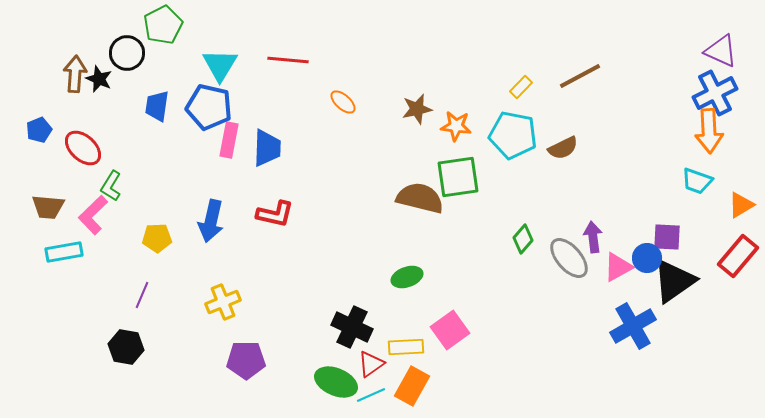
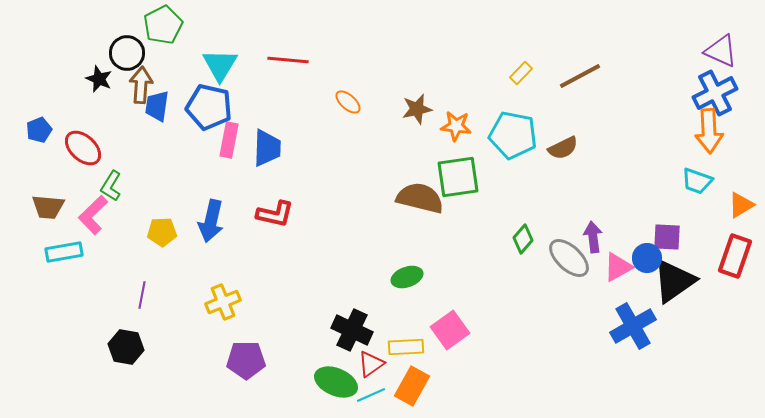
brown arrow at (75, 74): moved 66 px right, 11 px down
yellow rectangle at (521, 87): moved 14 px up
orange ellipse at (343, 102): moved 5 px right
yellow pentagon at (157, 238): moved 5 px right, 6 px up
red rectangle at (738, 256): moved 3 px left; rotated 21 degrees counterclockwise
gray ellipse at (569, 258): rotated 6 degrees counterclockwise
purple line at (142, 295): rotated 12 degrees counterclockwise
black cross at (352, 327): moved 3 px down
